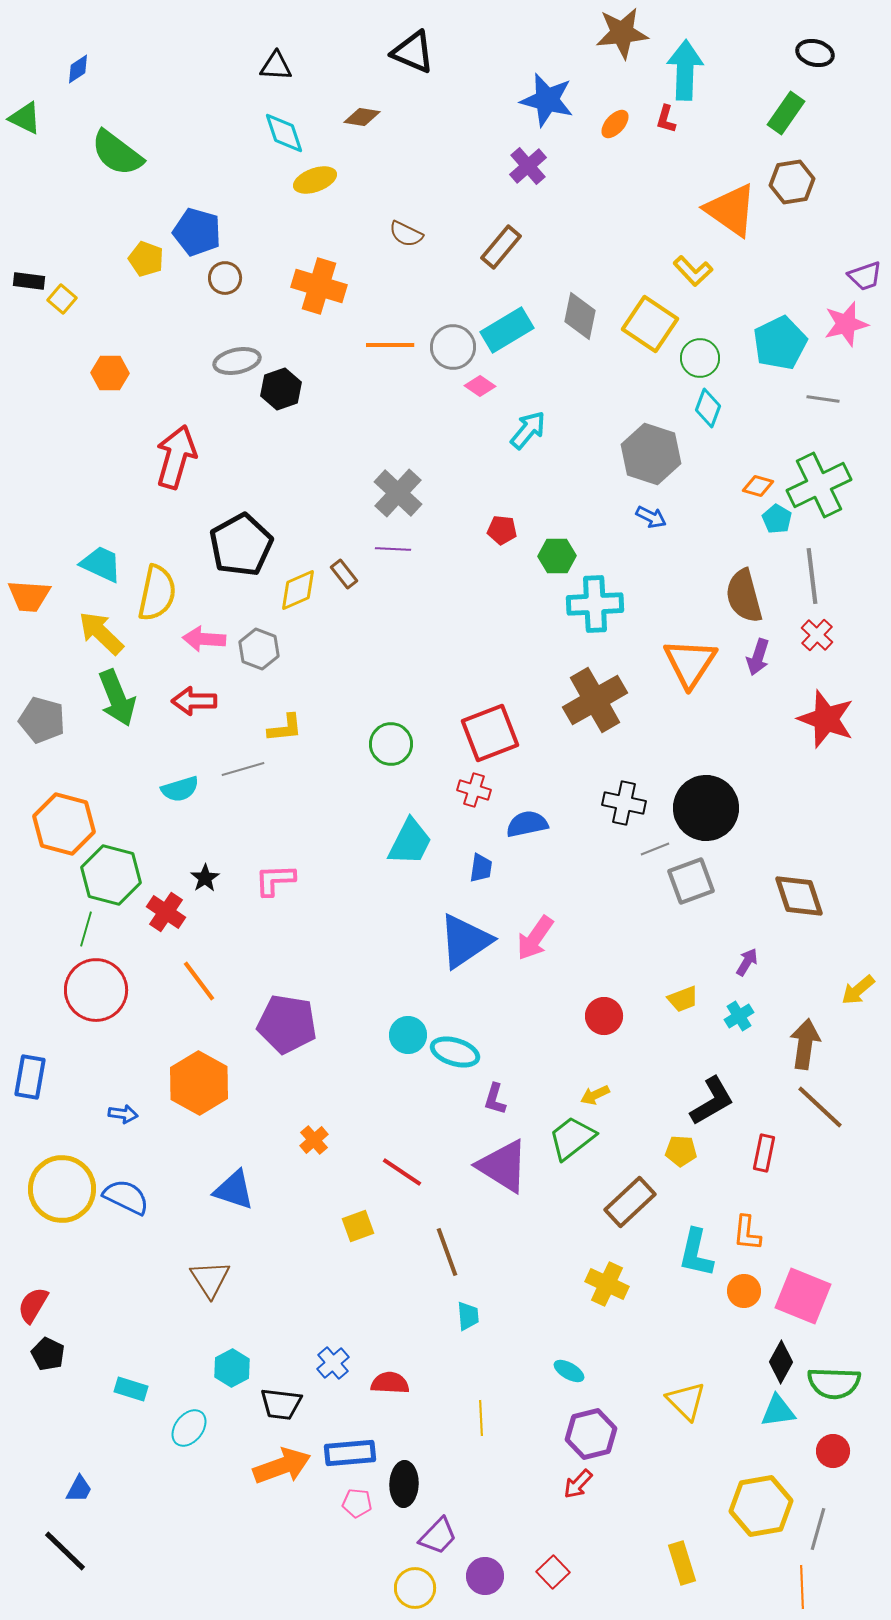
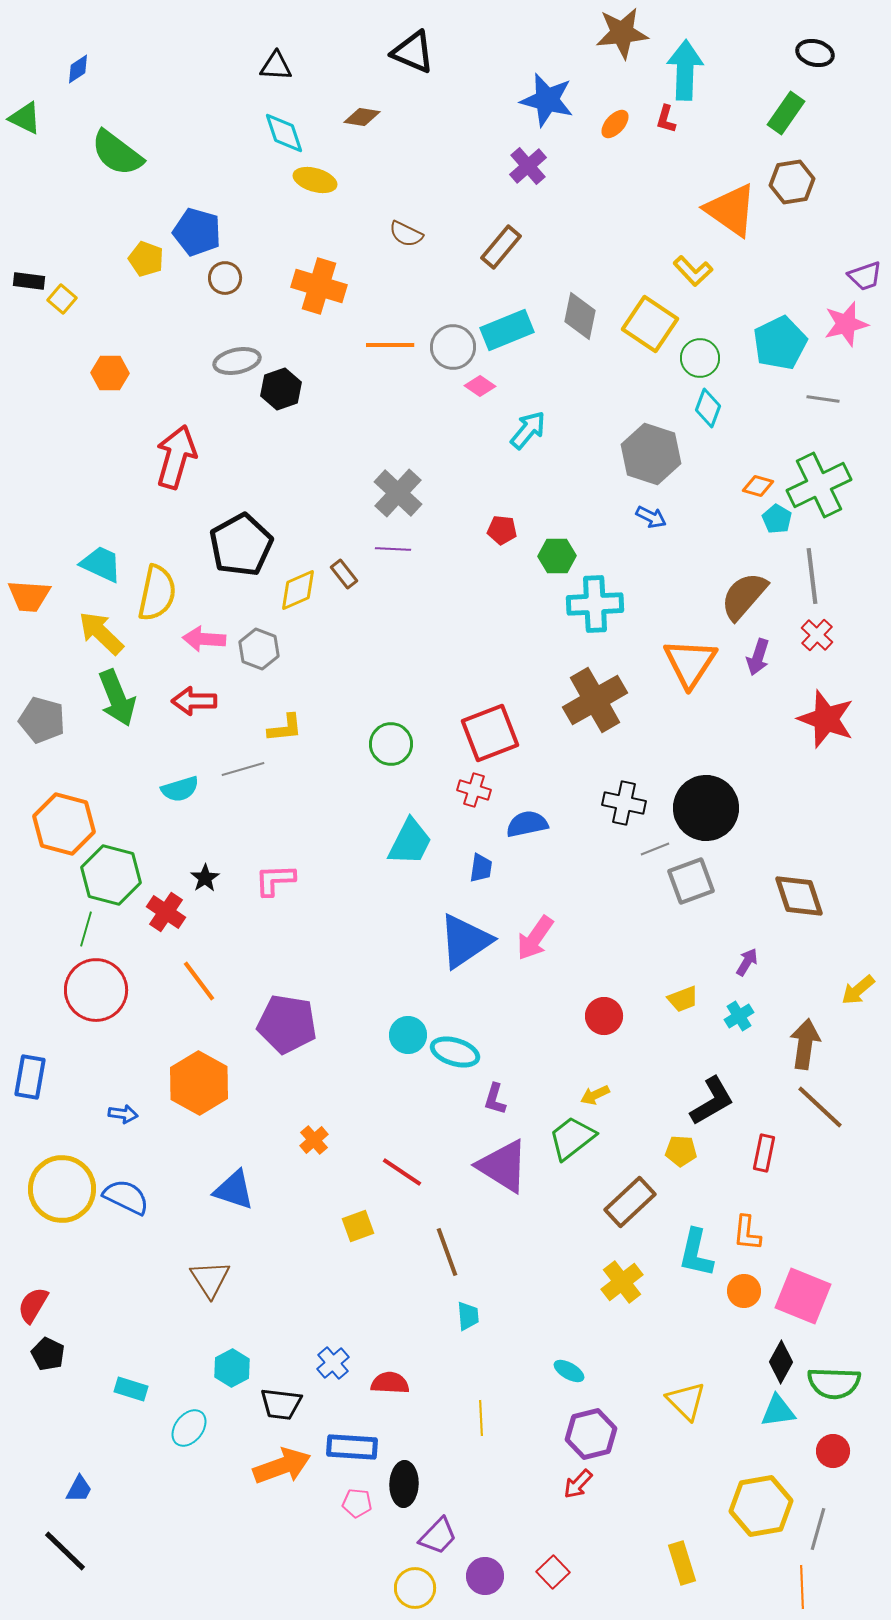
yellow ellipse at (315, 180): rotated 36 degrees clockwise
cyan rectangle at (507, 330): rotated 9 degrees clockwise
brown semicircle at (744, 596): rotated 56 degrees clockwise
yellow cross at (607, 1284): moved 15 px right, 2 px up; rotated 27 degrees clockwise
blue rectangle at (350, 1453): moved 2 px right, 6 px up; rotated 9 degrees clockwise
